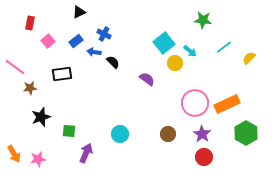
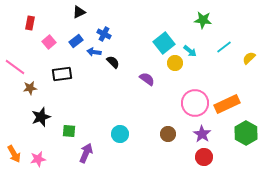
pink square: moved 1 px right, 1 px down
